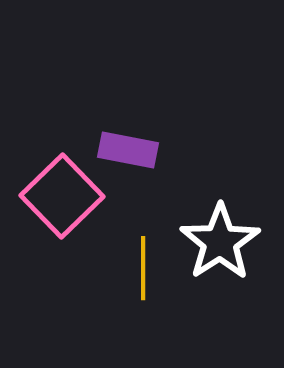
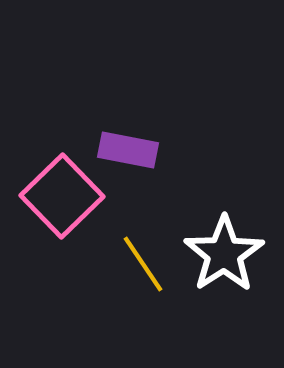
white star: moved 4 px right, 12 px down
yellow line: moved 4 px up; rotated 34 degrees counterclockwise
